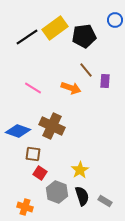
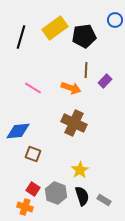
black line: moved 6 px left; rotated 40 degrees counterclockwise
brown line: rotated 42 degrees clockwise
purple rectangle: rotated 40 degrees clockwise
brown cross: moved 22 px right, 3 px up
blue diamond: rotated 25 degrees counterclockwise
brown square: rotated 14 degrees clockwise
red square: moved 7 px left, 16 px down
gray hexagon: moved 1 px left, 1 px down
gray rectangle: moved 1 px left, 1 px up
